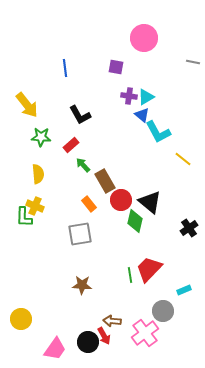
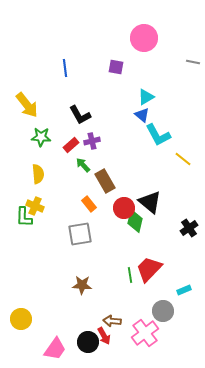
purple cross: moved 37 px left, 45 px down; rotated 21 degrees counterclockwise
cyan L-shape: moved 3 px down
red circle: moved 3 px right, 8 px down
